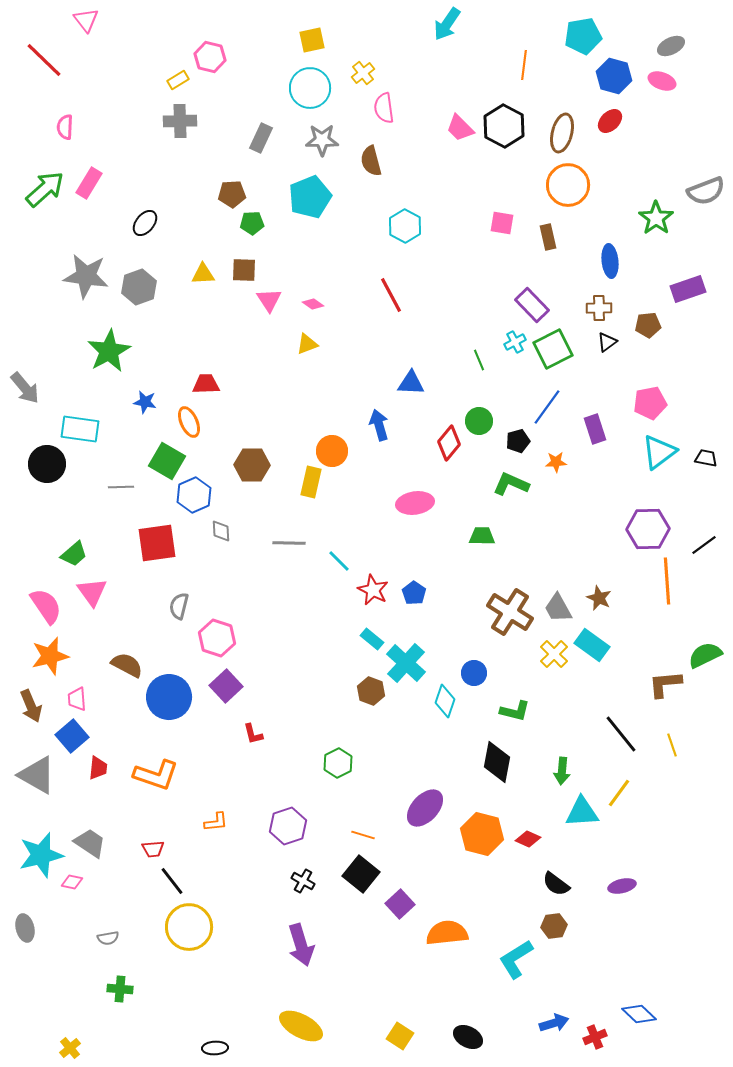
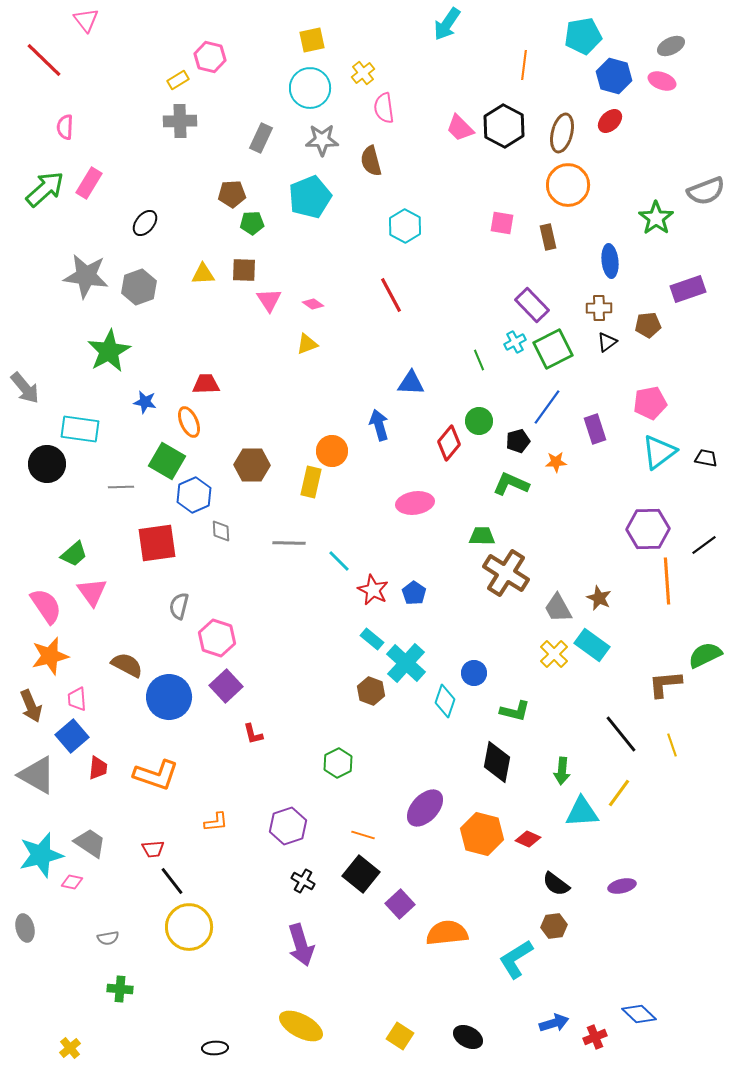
brown cross at (510, 612): moved 4 px left, 39 px up
